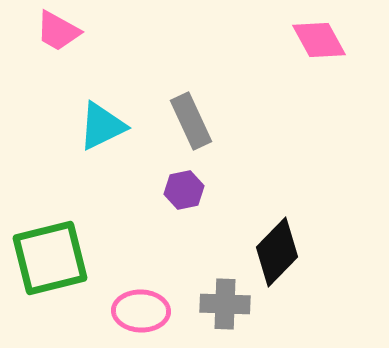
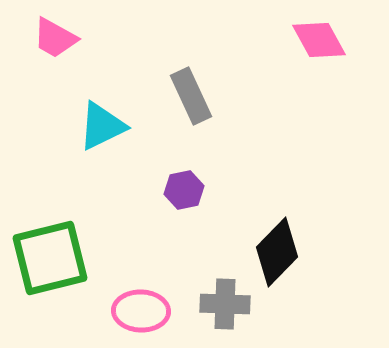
pink trapezoid: moved 3 px left, 7 px down
gray rectangle: moved 25 px up
